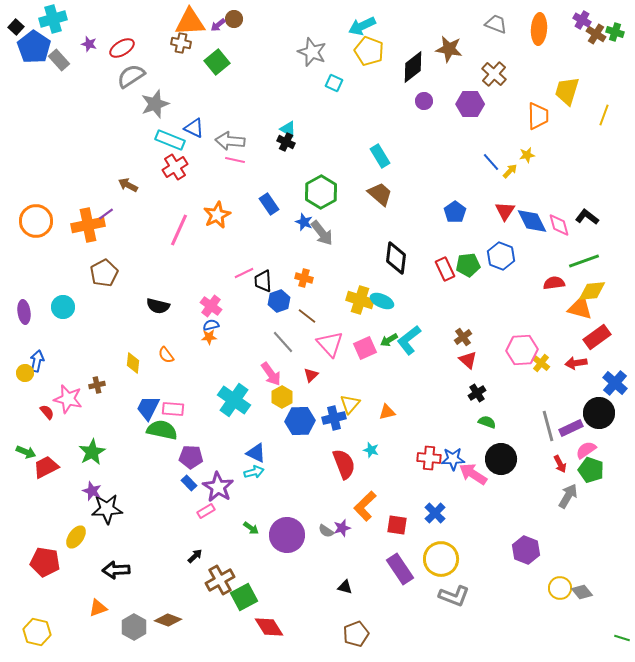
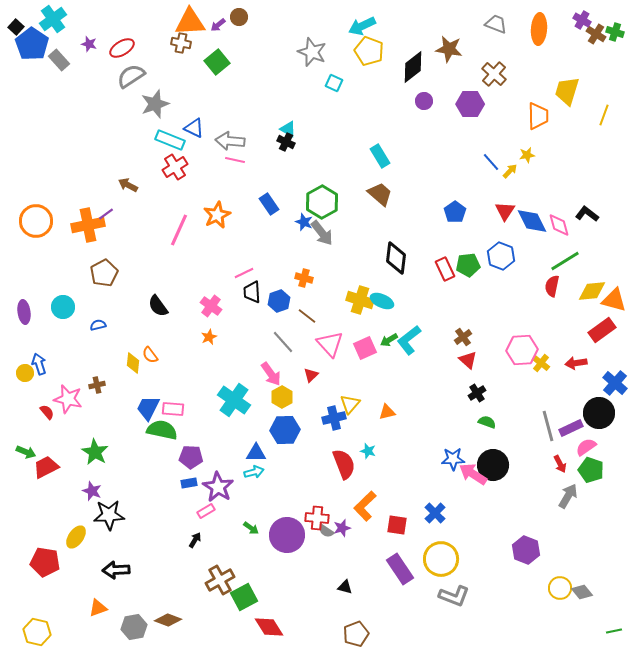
cyan cross at (53, 19): rotated 20 degrees counterclockwise
brown circle at (234, 19): moved 5 px right, 2 px up
blue pentagon at (34, 47): moved 2 px left, 3 px up
green hexagon at (321, 192): moved 1 px right, 10 px down
black L-shape at (587, 217): moved 3 px up
green line at (584, 261): moved 19 px left; rotated 12 degrees counterclockwise
black trapezoid at (263, 281): moved 11 px left, 11 px down
red semicircle at (554, 283): moved 2 px left, 3 px down; rotated 70 degrees counterclockwise
black semicircle at (158, 306): rotated 40 degrees clockwise
orange triangle at (580, 308): moved 34 px right, 8 px up
blue semicircle at (211, 325): moved 113 px left
orange star at (209, 337): rotated 21 degrees counterclockwise
red rectangle at (597, 337): moved 5 px right, 7 px up
orange semicircle at (166, 355): moved 16 px left
blue arrow at (37, 361): moved 2 px right, 3 px down; rotated 30 degrees counterclockwise
blue hexagon at (300, 421): moved 15 px left, 9 px down
cyan star at (371, 450): moved 3 px left, 1 px down
pink semicircle at (586, 450): moved 3 px up
green star at (92, 452): moved 3 px right; rotated 12 degrees counterclockwise
blue triangle at (256, 453): rotated 25 degrees counterclockwise
red cross at (429, 458): moved 112 px left, 60 px down
black circle at (501, 459): moved 8 px left, 6 px down
blue rectangle at (189, 483): rotated 56 degrees counterclockwise
black star at (107, 509): moved 2 px right, 6 px down
black arrow at (195, 556): moved 16 px up; rotated 14 degrees counterclockwise
gray hexagon at (134, 627): rotated 20 degrees clockwise
green line at (622, 638): moved 8 px left, 7 px up; rotated 28 degrees counterclockwise
